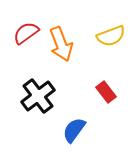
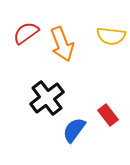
yellow semicircle: rotated 28 degrees clockwise
orange arrow: moved 1 px right
red rectangle: moved 2 px right, 23 px down
black cross: moved 9 px right, 2 px down
